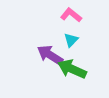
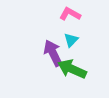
pink L-shape: moved 1 px left, 1 px up; rotated 10 degrees counterclockwise
purple arrow: moved 3 px right, 2 px up; rotated 32 degrees clockwise
